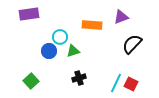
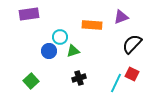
red square: moved 1 px right, 10 px up
